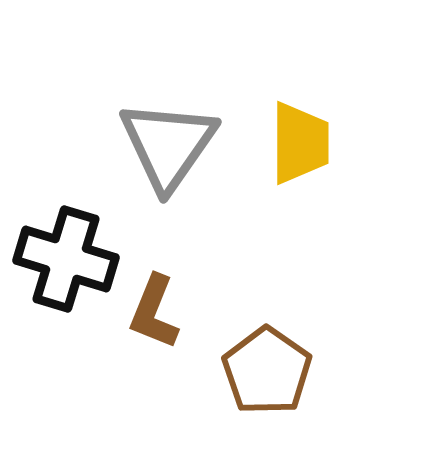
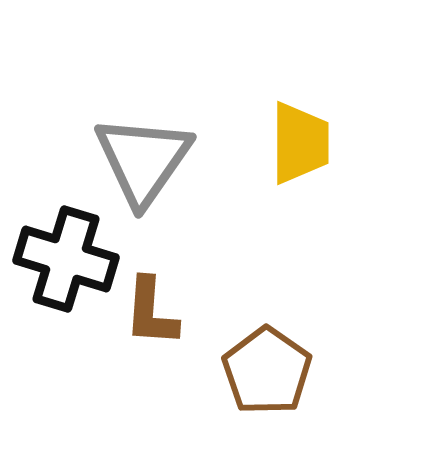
gray triangle: moved 25 px left, 15 px down
brown L-shape: moved 3 px left; rotated 18 degrees counterclockwise
